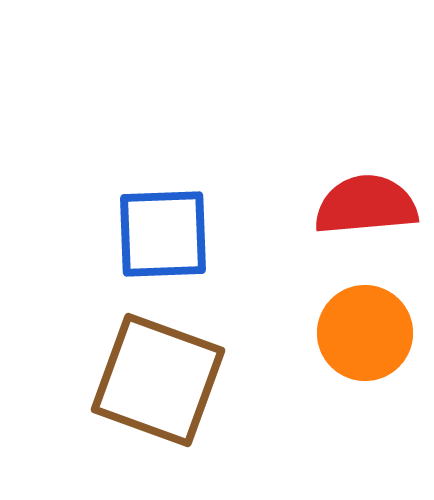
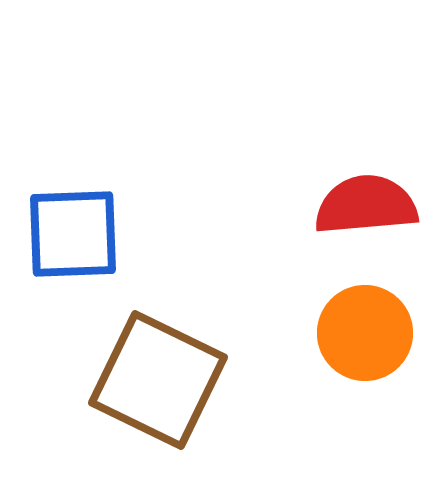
blue square: moved 90 px left
brown square: rotated 6 degrees clockwise
